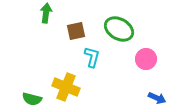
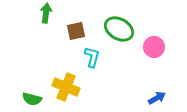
pink circle: moved 8 px right, 12 px up
blue arrow: rotated 54 degrees counterclockwise
